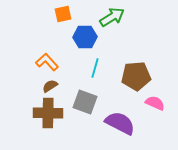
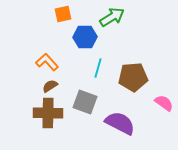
cyan line: moved 3 px right
brown pentagon: moved 3 px left, 1 px down
pink semicircle: moved 9 px right; rotated 12 degrees clockwise
